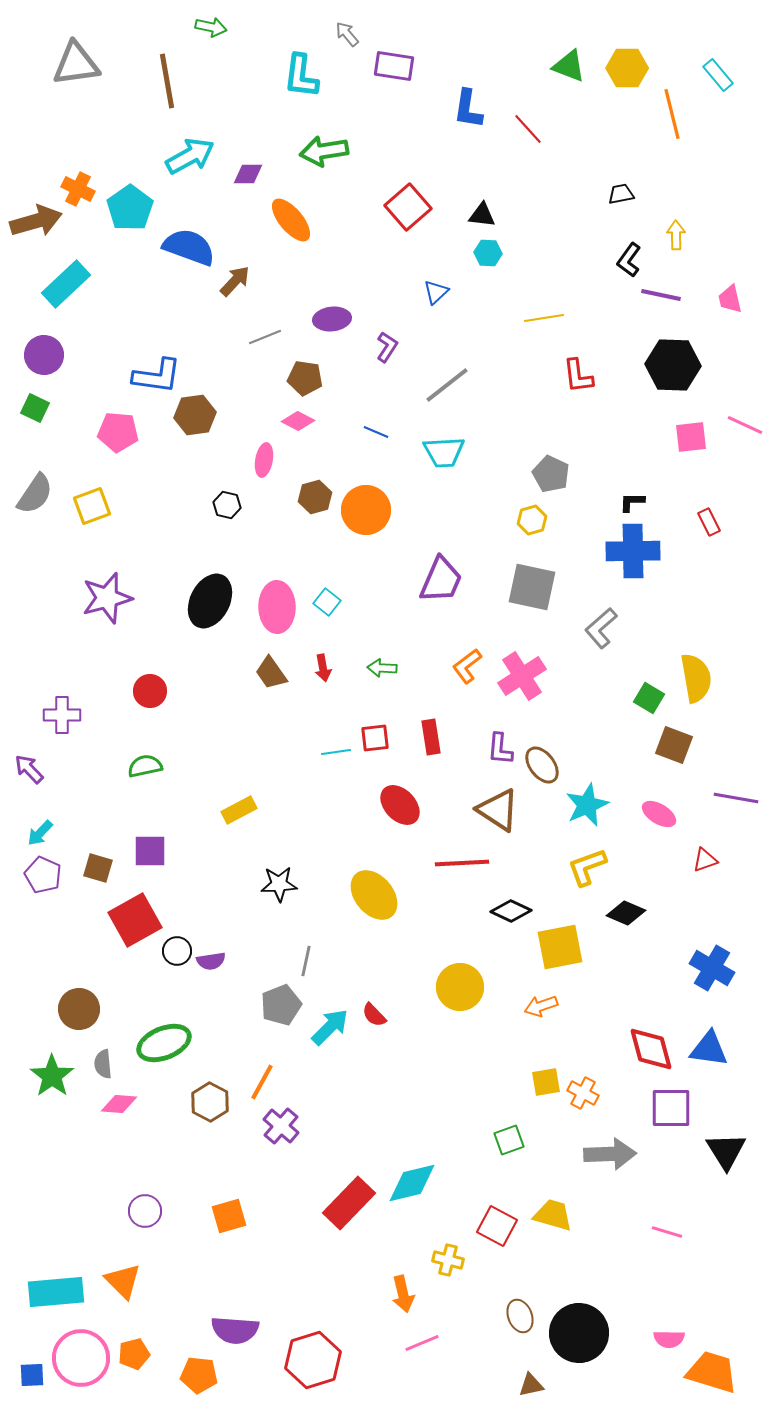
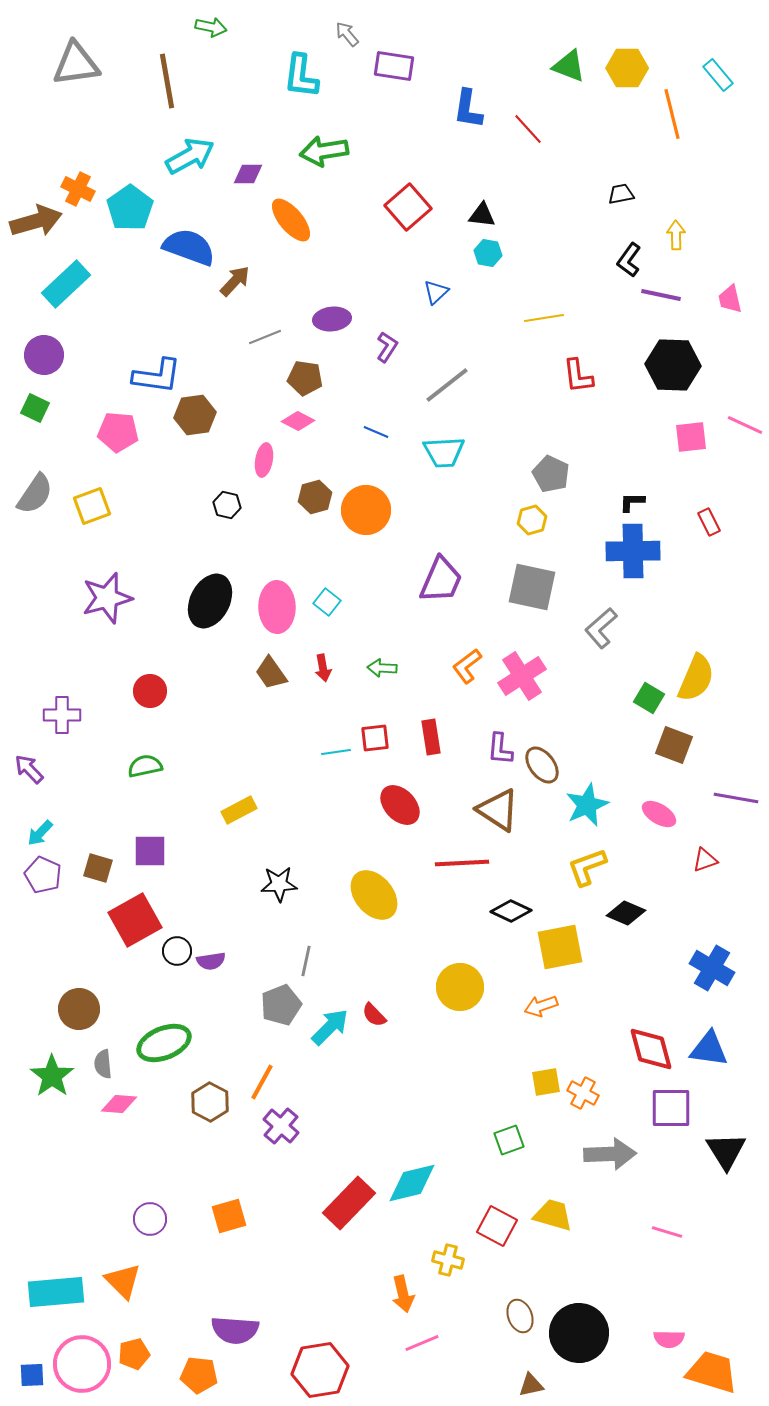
cyan hexagon at (488, 253): rotated 8 degrees clockwise
yellow semicircle at (696, 678): rotated 33 degrees clockwise
purple circle at (145, 1211): moved 5 px right, 8 px down
pink circle at (81, 1358): moved 1 px right, 6 px down
red hexagon at (313, 1360): moved 7 px right, 10 px down; rotated 8 degrees clockwise
